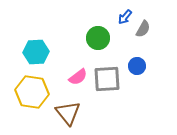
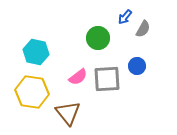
cyan hexagon: rotated 15 degrees clockwise
